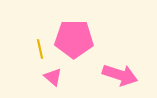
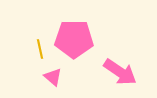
pink arrow: moved 3 px up; rotated 16 degrees clockwise
